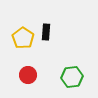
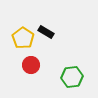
black rectangle: rotated 63 degrees counterclockwise
red circle: moved 3 px right, 10 px up
